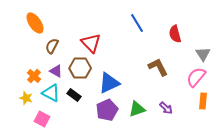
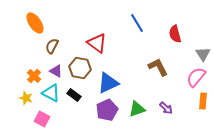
red triangle: moved 6 px right; rotated 10 degrees counterclockwise
brown hexagon: rotated 10 degrees clockwise
blue triangle: moved 1 px left
